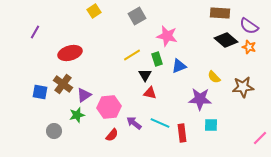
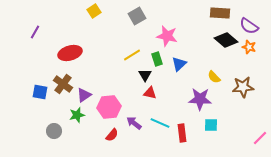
blue triangle: moved 2 px up; rotated 21 degrees counterclockwise
